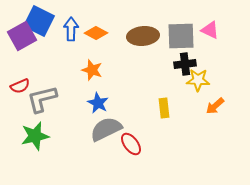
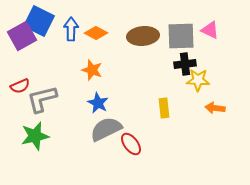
orange arrow: moved 2 px down; rotated 48 degrees clockwise
